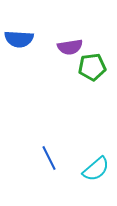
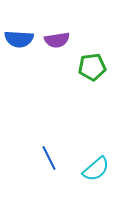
purple semicircle: moved 13 px left, 7 px up
